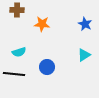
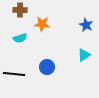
brown cross: moved 3 px right
blue star: moved 1 px right, 1 px down
cyan semicircle: moved 1 px right, 14 px up
